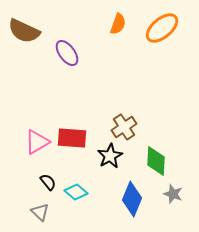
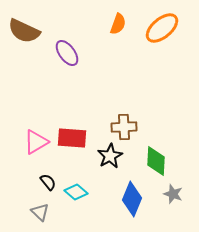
brown cross: rotated 30 degrees clockwise
pink triangle: moved 1 px left
